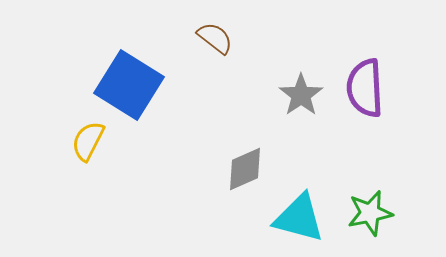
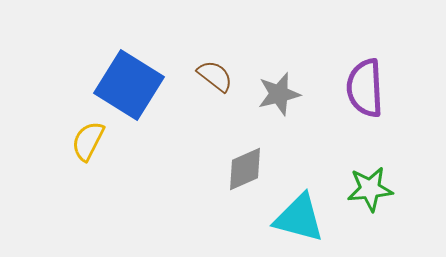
brown semicircle: moved 38 px down
gray star: moved 22 px left, 1 px up; rotated 21 degrees clockwise
green star: moved 24 px up; rotated 6 degrees clockwise
